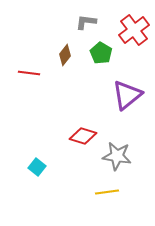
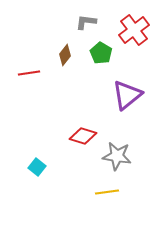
red line: rotated 15 degrees counterclockwise
